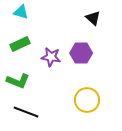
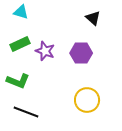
purple star: moved 6 px left, 6 px up; rotated 12 degrees clockwise
